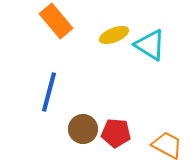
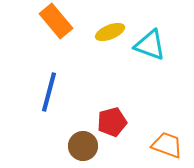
yellow ellipse: moved 4 px left, 3 px up
cyan triangle: rotated 12 degrees counterclockwise
brown circle: moved 17 px down
red pentagon: moved 4 px left, 11 px up; rotated 20 degrees counterclockwise
orange trapezoid: rotated 8 degrees counterclockwise
